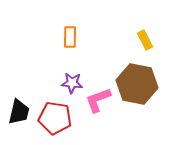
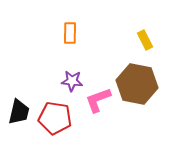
orange rectangle: moved 4 px up
purple star: moved 2 px up
